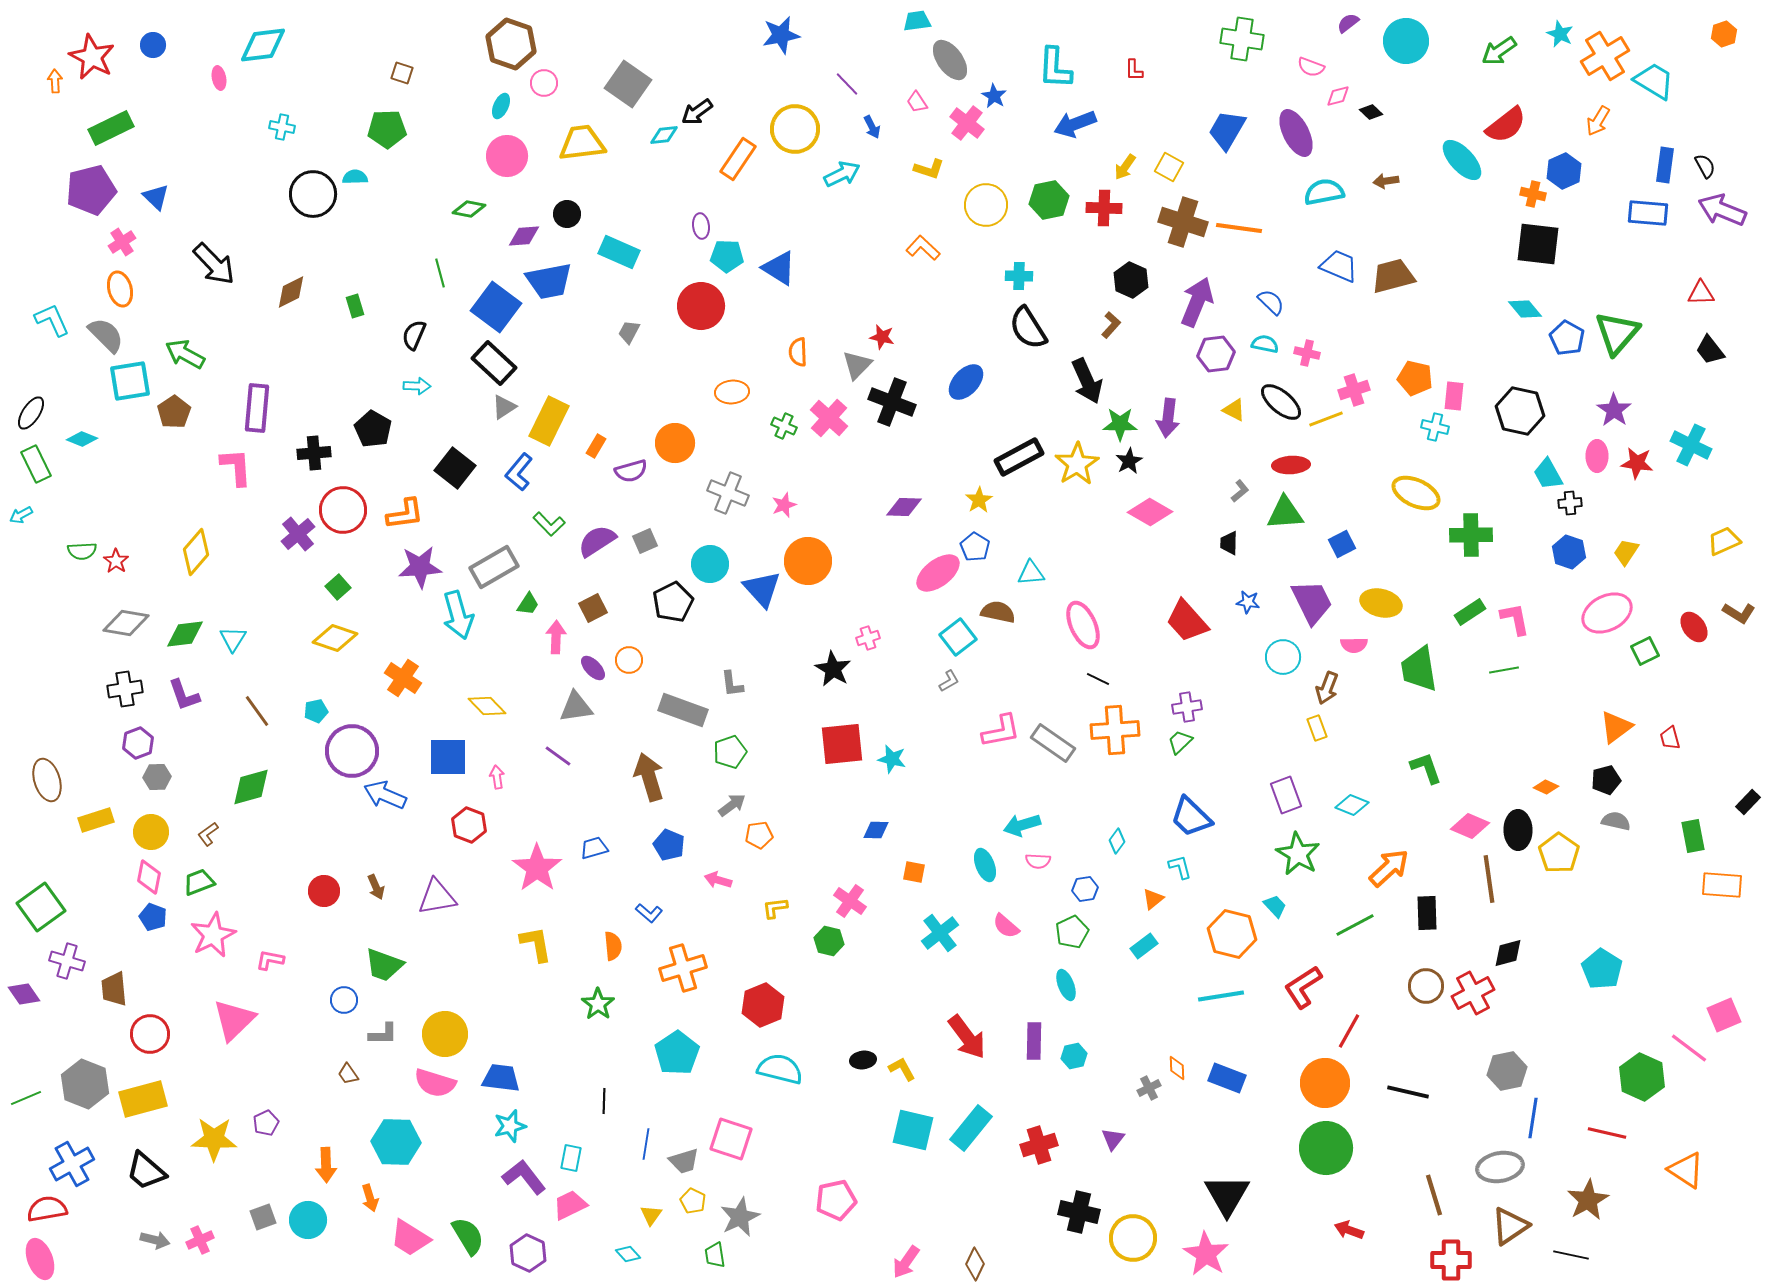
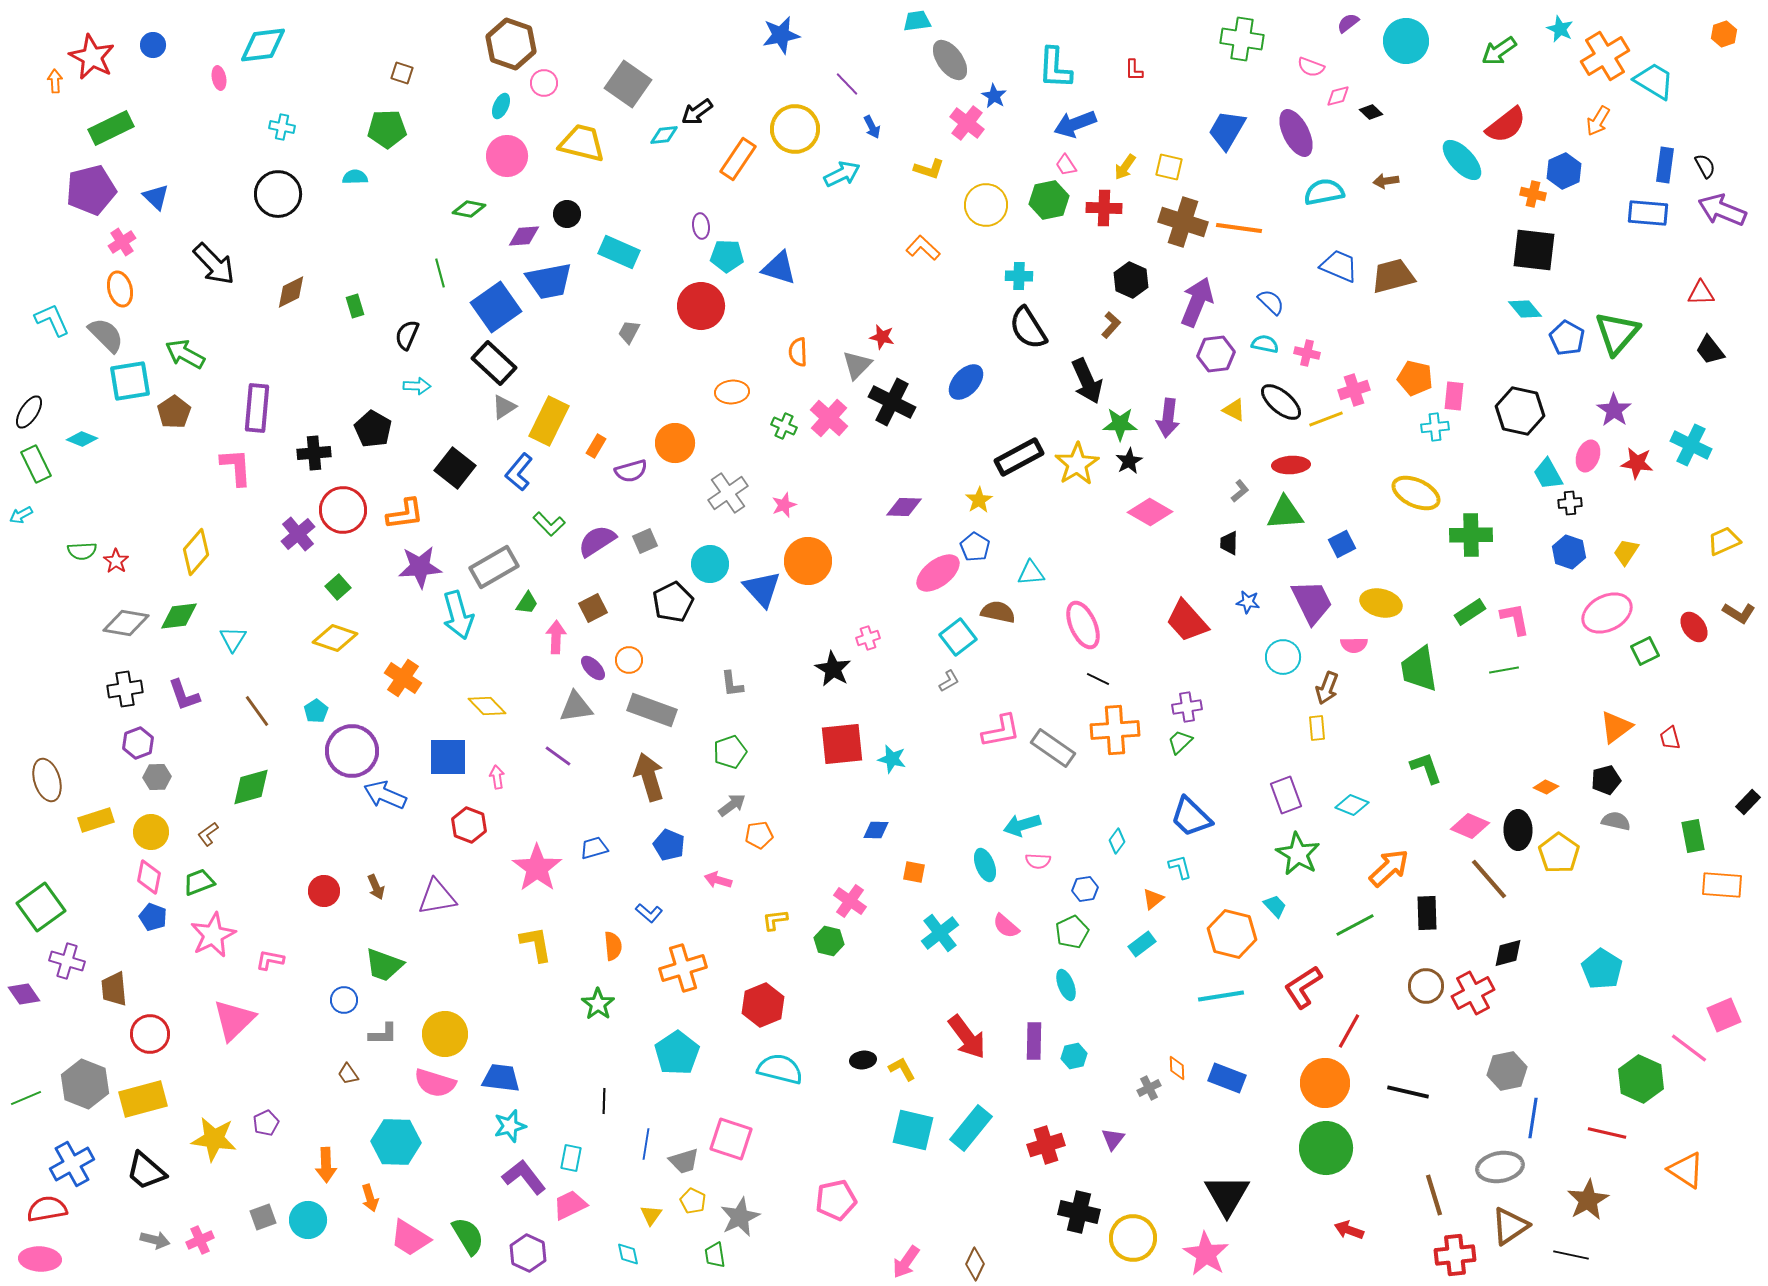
cyan star at (1560, 34): moved 5 px up
pink trapezoid at (917, 102): moved 149 px right, 63 px down
yellow trapezoid at (582, 143): rotated 21 degrees clockwise
yellow square at (1169, 167): rotated 16 degrees counterclockwise
black circle at (313, 194): moved 35 px left
black square at (1538, 244): moved 4 px left, 6 px down
blue triangle at (779, 268): rotated 15 degrees counterclockwise
blue square at (496, 307): rotated 18 degrees clockwise
black semicircle at (414, 335): moved 7 px left
black cross at (892, 402): rotated 6 degrees clockwise
black ellipse at (31, 413): moved 2 px left, 1 px up
cyan cross at (1435, 427): rotated 20 degrees counterclockwise
pink ellipse at (1597, 456): moved 9 px left; rotated 20 degrees clockwise
gray cross at (728, 493): rotated 33 degrees clockwise
green trapezoid at (528, 604): moved 1 px left, 1 px up
green diamond at (185, 634): moved 6 px left, 18 px up
gray rectangle at (683, 710): moved 31 px left
cyan pentagon at (316, 711): rotated 20 degrees counterclockwise
yellow rectangle at (1317, 728): rotated 15 degrees clockwise
gray rectangle at (1053, 743): moved 5 px down
brown line at (1489, 879): rotated 33 degrees counterclockwise
yellow L-shape at (775, 908): moved 12 px down
cyan rectangle at (1144, 946): moved 2 px left, 2 px up
green hexagon at (1642, 1077): moved 1 px left, 2 px down
yellow star at (214, 1139): rotated 6 degrees clockwise
red cross at (1039, 1145): moved 7 px right
cyan diamond at (628, 1254): rotated 30 degrees clockwise
pink ellipse at (40, 1259): rotated 66 degrees counterclockwise
red cross at (1451, 1260): moved 4 px right, 5 px up; rotated 6 degrees counterclockwise
